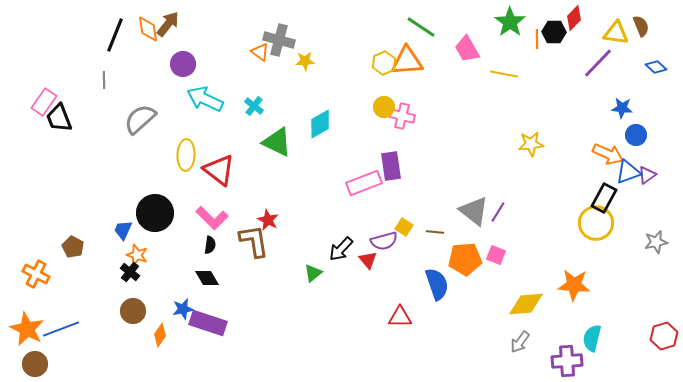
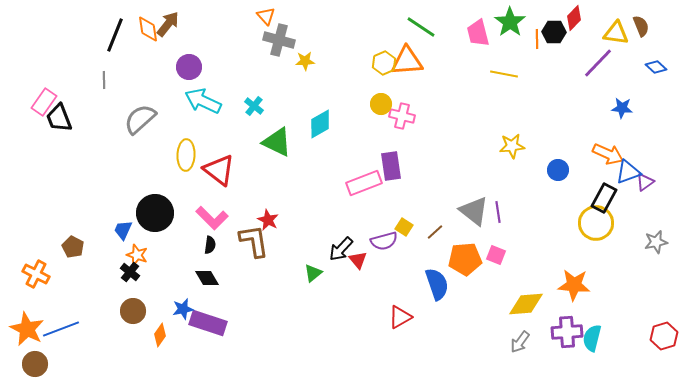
pink trapezoid at (467, 49): moved 11 px right, 16 px up; rotated 16 degrees clockwise
orange triangle at (260, 52): moved 6 px right, 36 px up; rotated 12 degrees clockwise
purple circle at (183, 64): moved 6 px right, 3 px down
cyan arrow at (205, 99): moved 2 px left, 2 px down
yellow circle at (384, 107): moved 3 px left, 3 px up
blue circle at (636, 135): moved 78 px left, 35 px down
yellow star at (531, 144): moved 19 px left, 2 px down
purple triangle at (647, 175): moved 2 px left, 7 px down
purple line at (498, 212): rotated 40 degrees counterclockwise
brown line at (435, 232): rotated 48 degrees counterclockwise
red triangle at (368, 260): moved 10 px left
red triangle at (400, 317): rotated 30 degrees counterclockwise
purple cross at (567, 361): moved 29 px up
